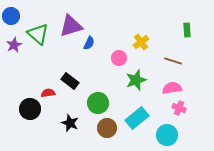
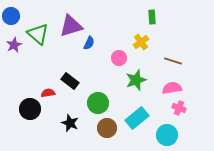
green rectangle: moved 35 px left, 13 px up
